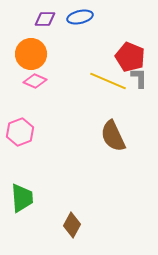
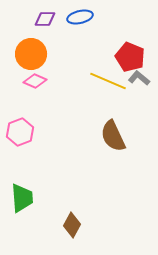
gray L-shape: rotated 50 degrees counterclockwise
